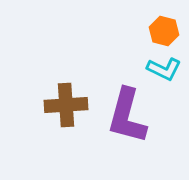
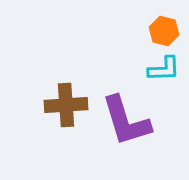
cyan L-shape: rotated 28 degrees counterclockwise
purple L-shape: moved 1 px left, 5 px down; rotated 32 degrees counterclockwise
